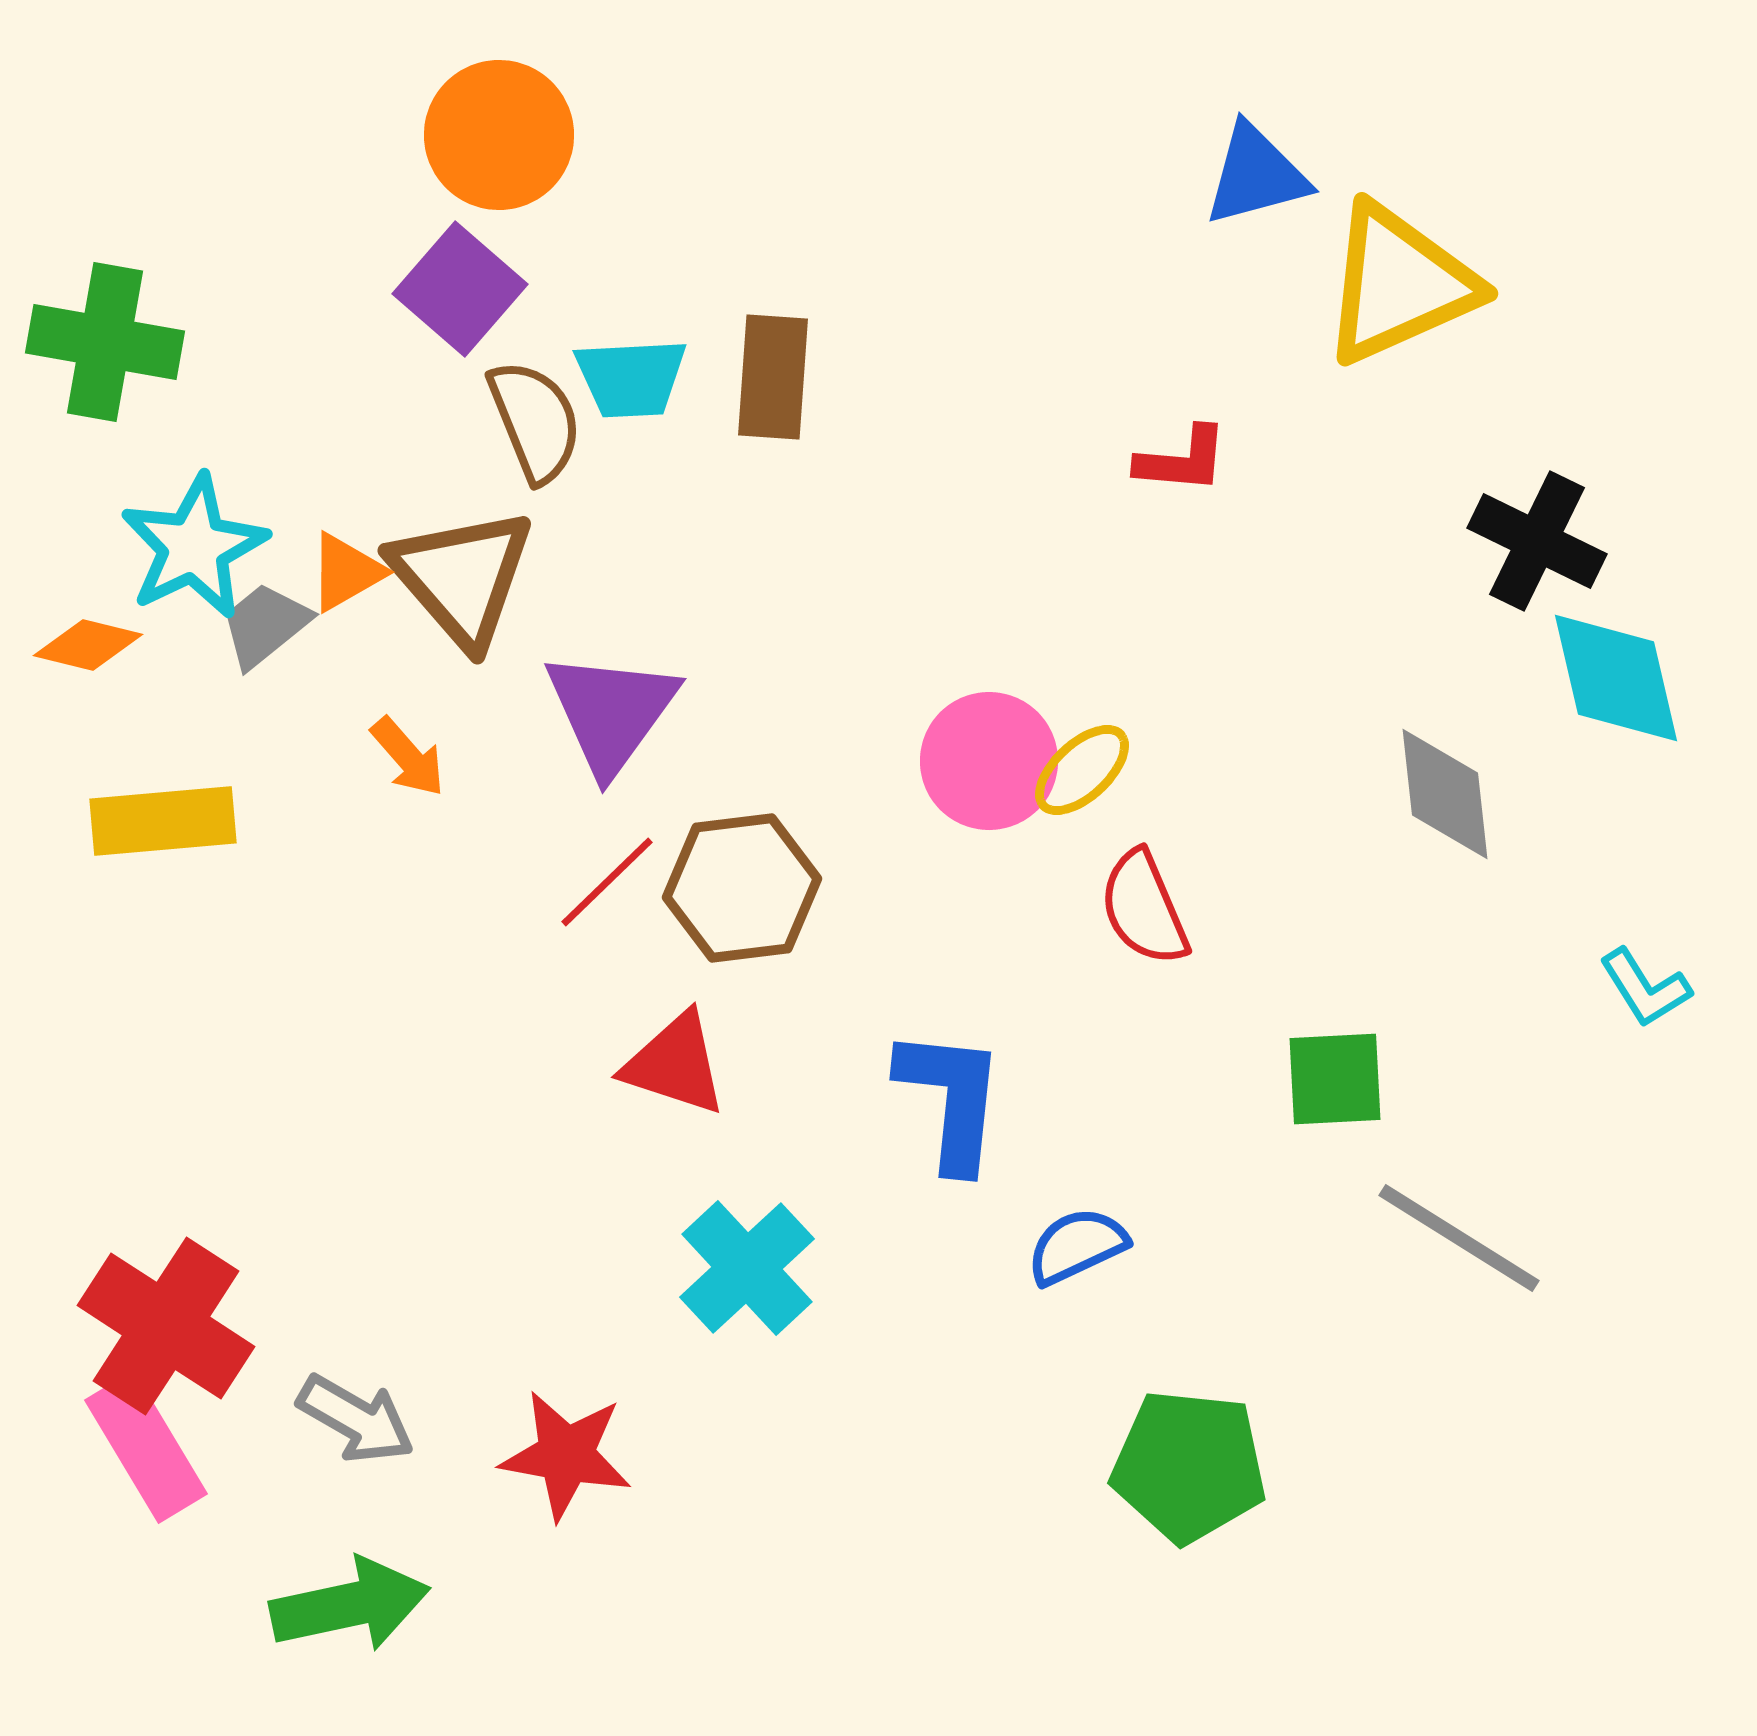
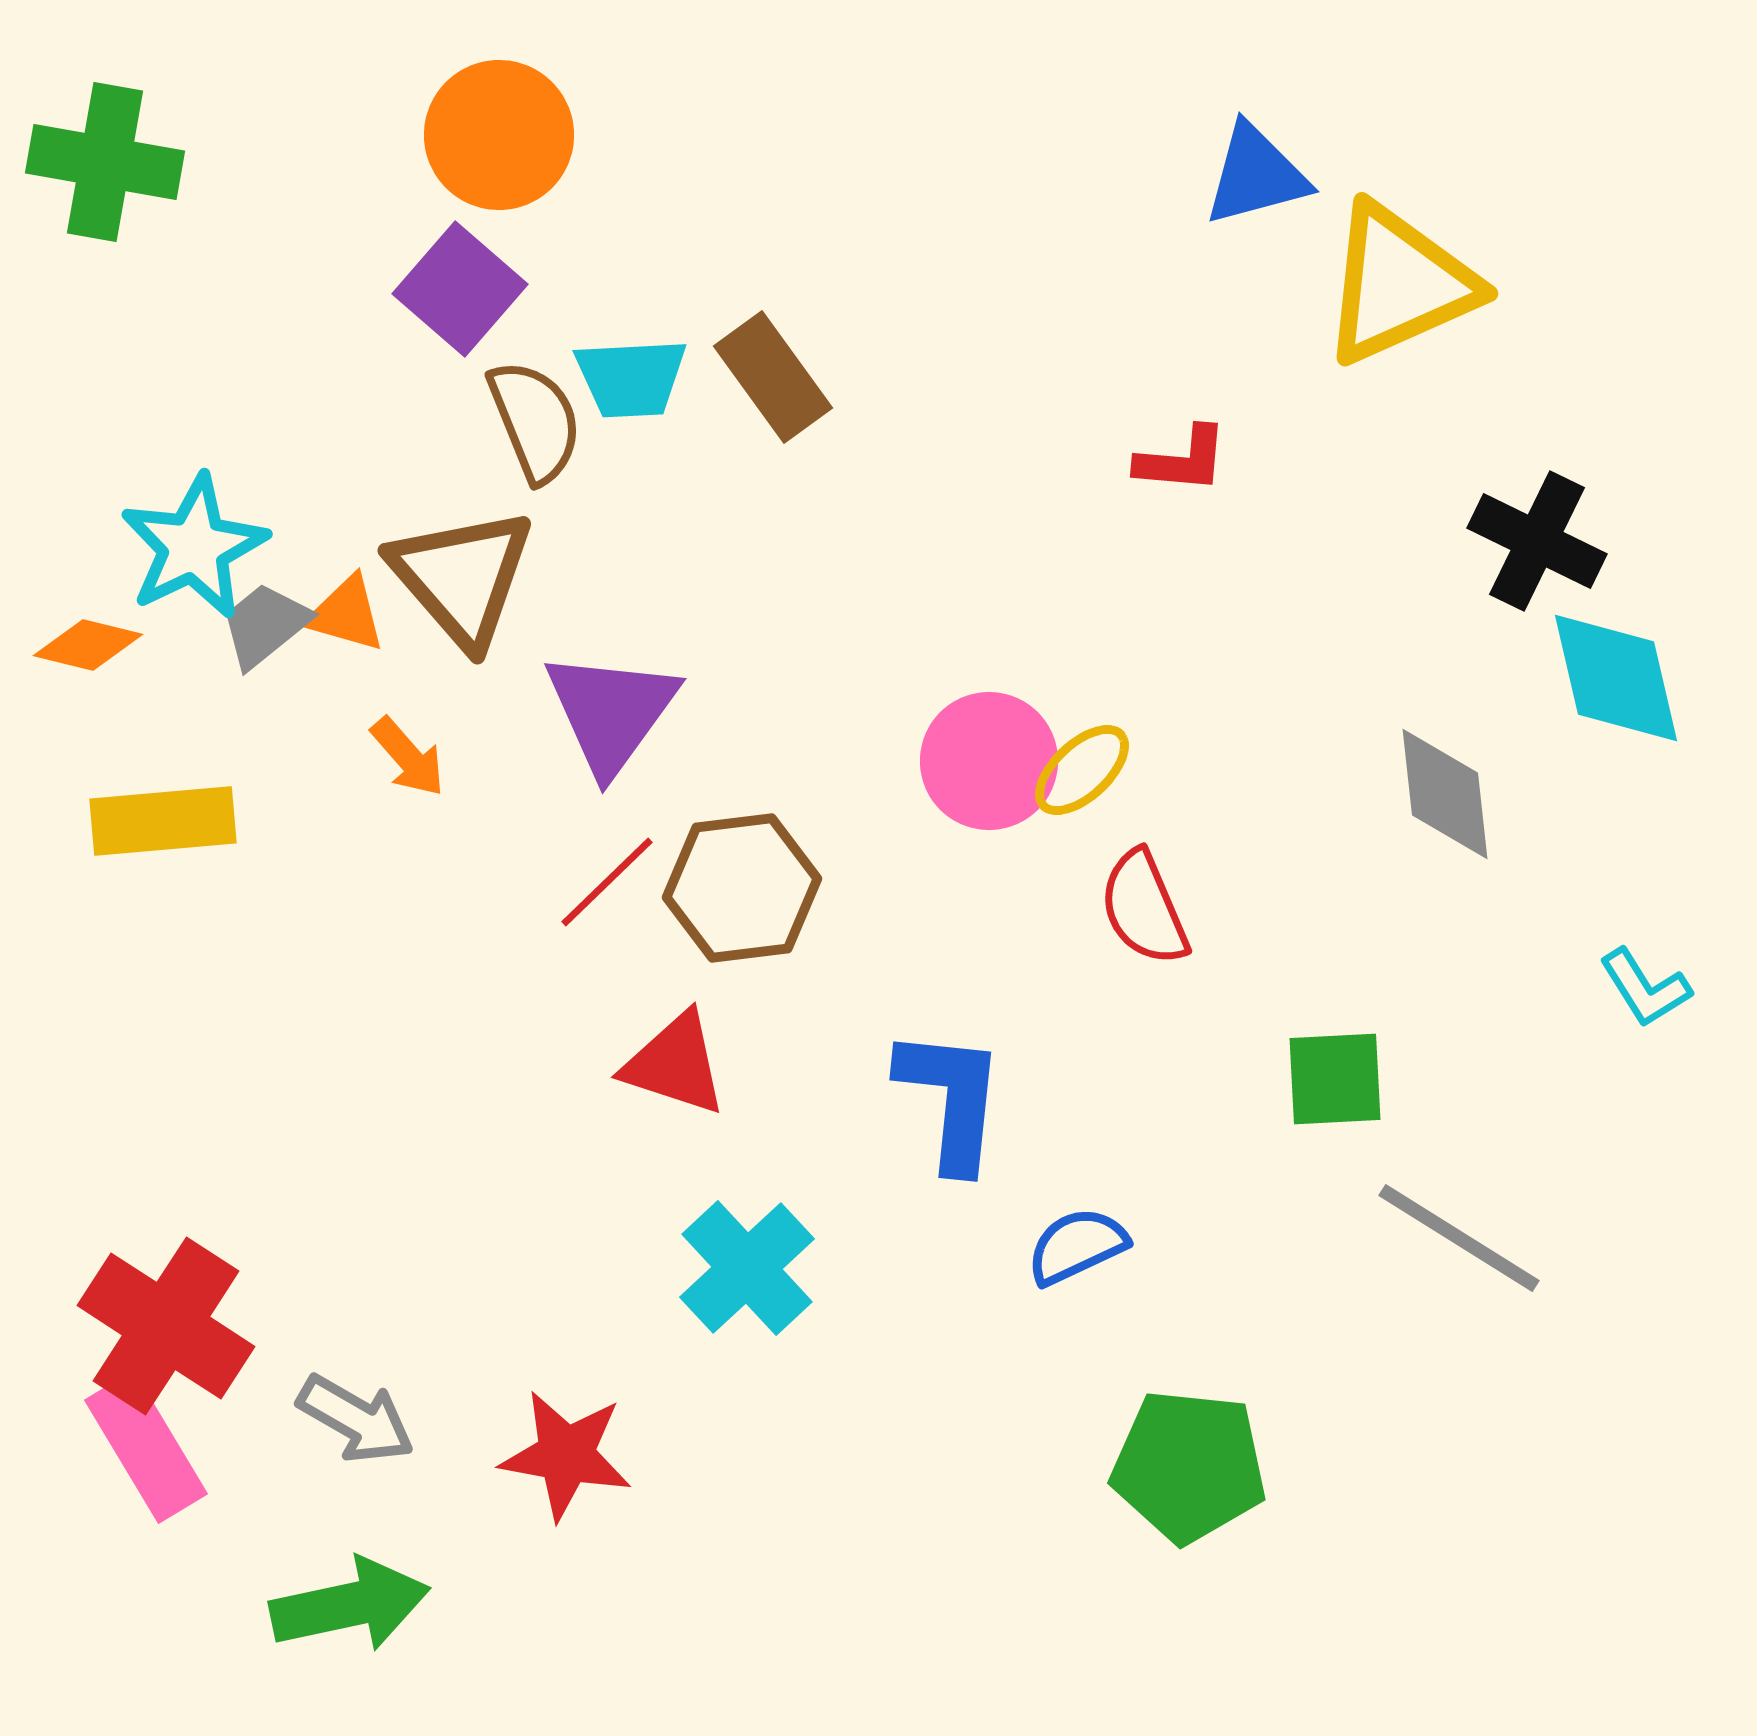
green cross: moved 180 px up
brown rectangle: rotated 40 degrees counterclockwise
orange triangle: moved 42 px down; rotated 46 degrees clockwise
